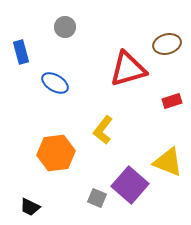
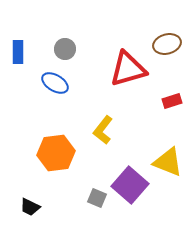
gray circle: moved 22 px down
blue rectangle: moved 3 px left; rotated 15 degrees clockwise
